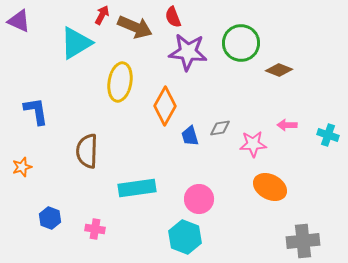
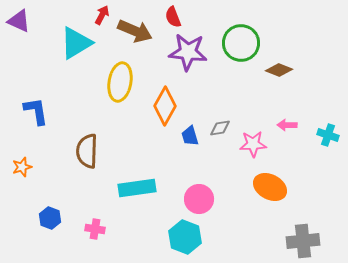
brown arrow: moved 4 px down
